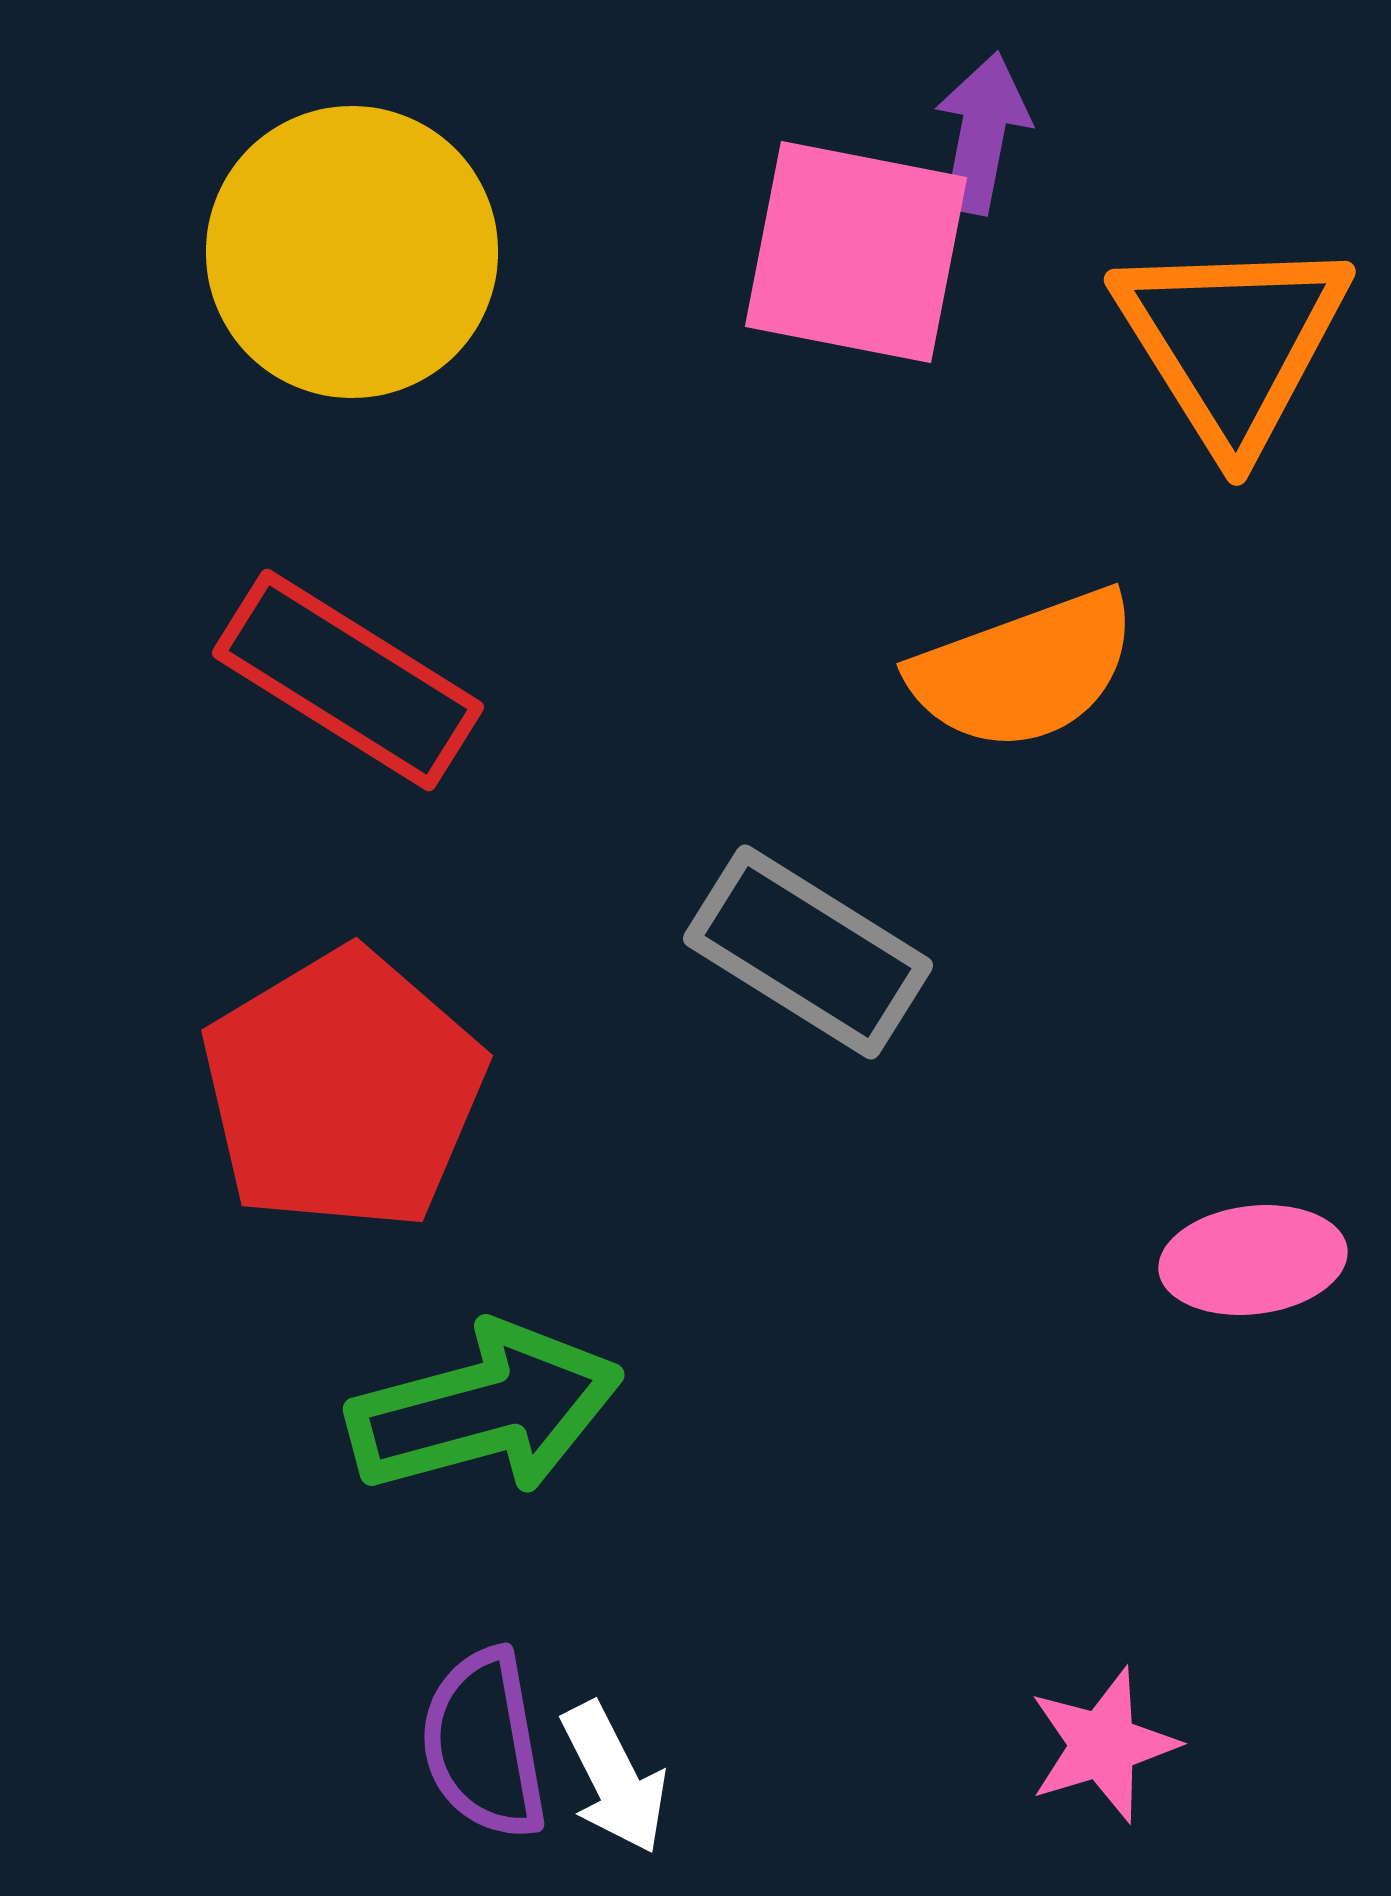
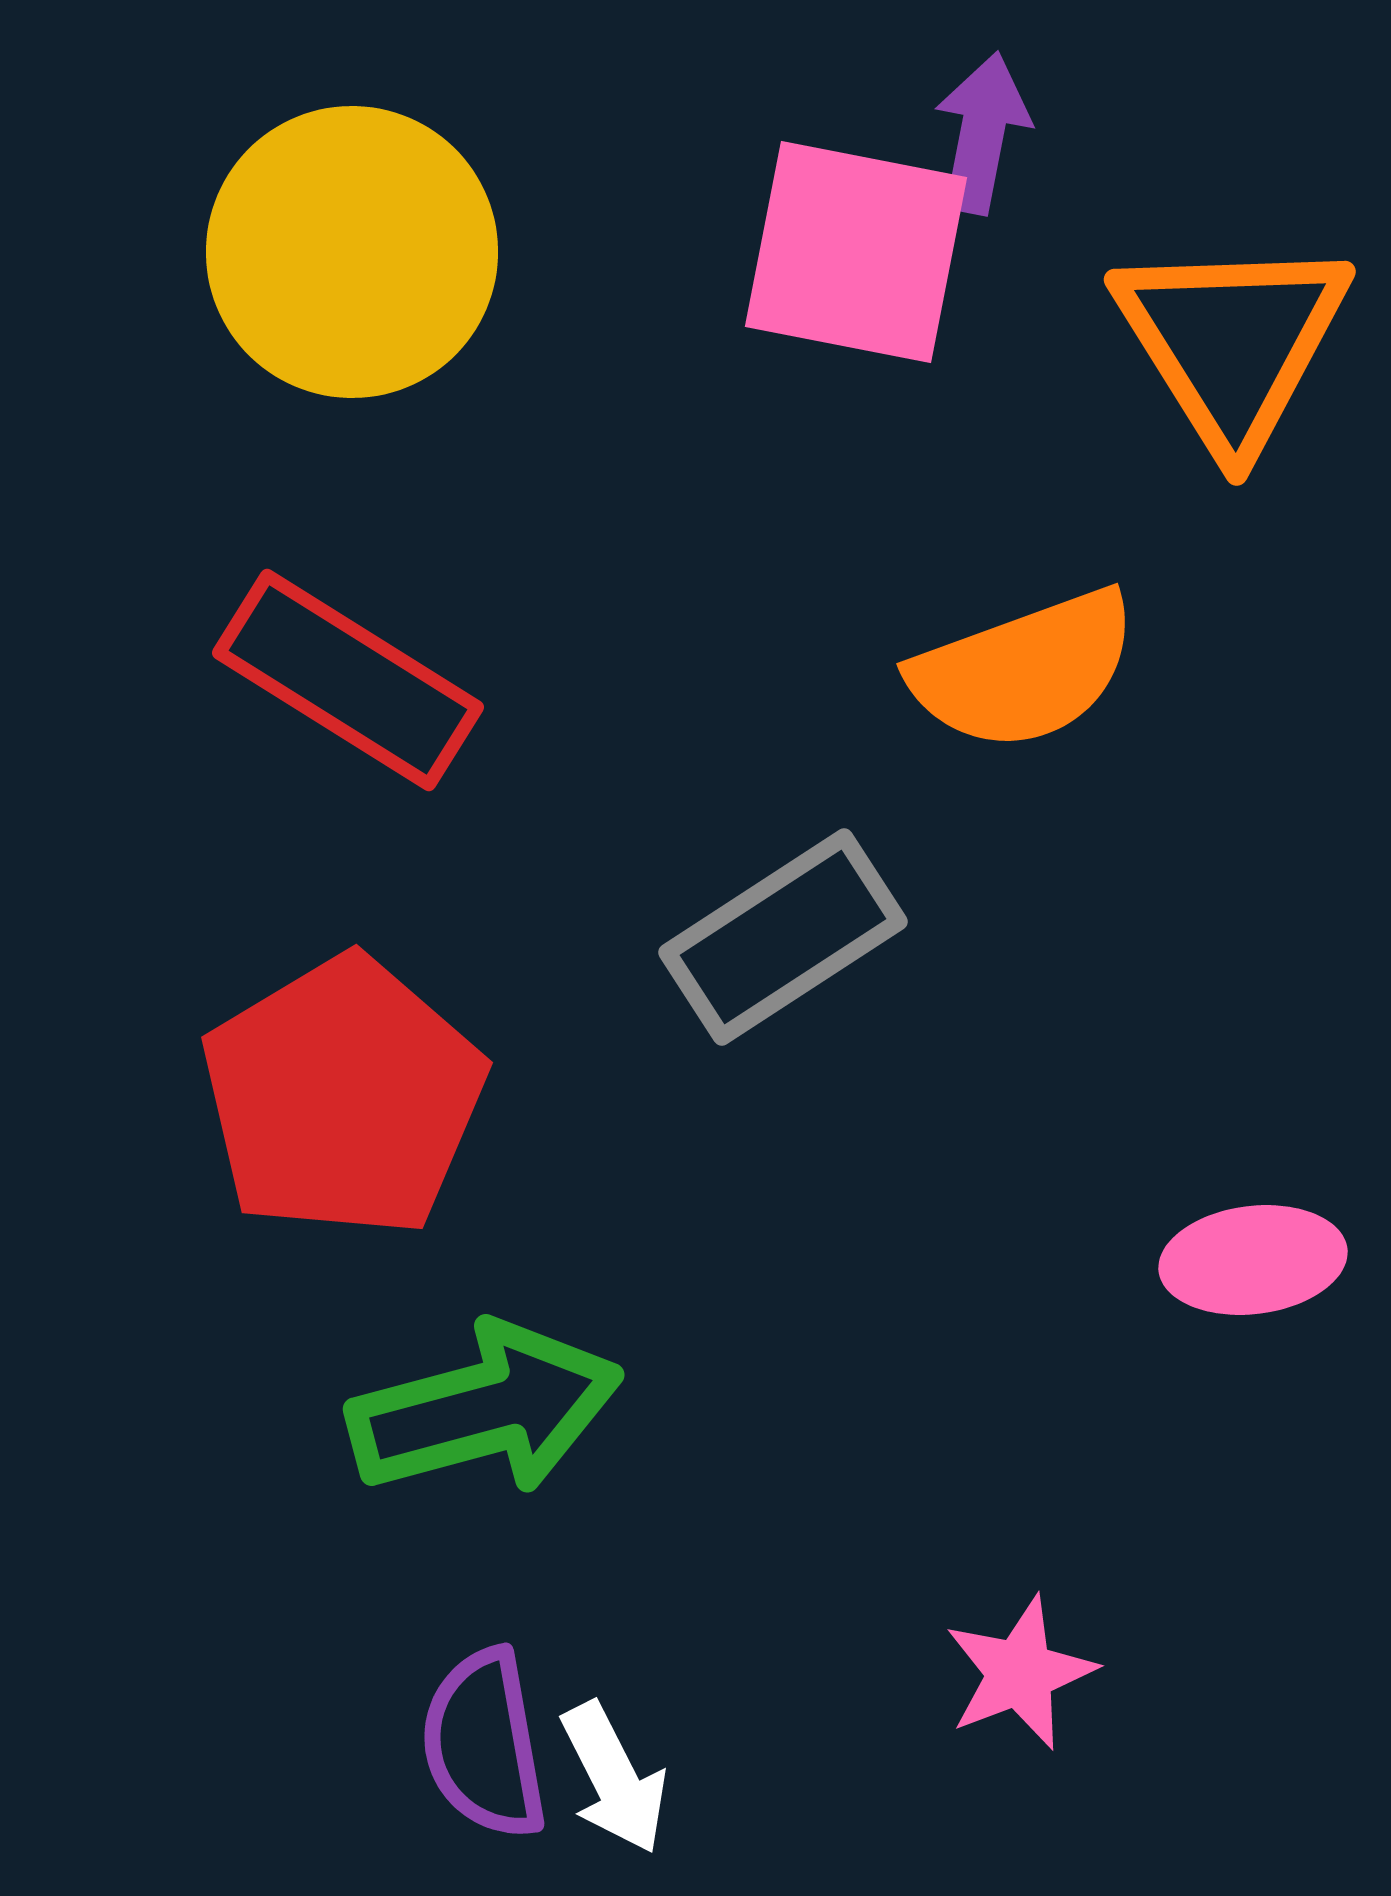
gray rectangle: moved 25 px left, 15 px up; rotated 65 degrees counterclockwise
red pentagon: moved 7 px down
pink star: moved 83 px left, 72 px up; rotated 4 degrees counterclockwise
